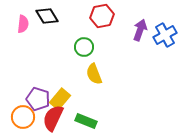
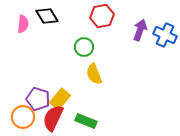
blue cross: rotated 35 degrees counterclockwise
